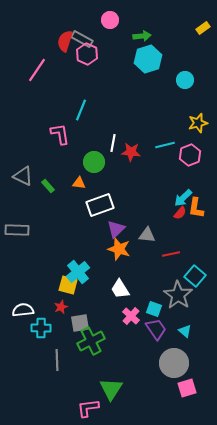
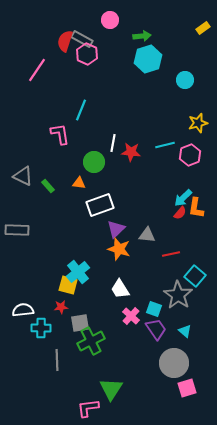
red star at (61, 307): rotated 16 degrees clockwise
